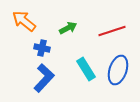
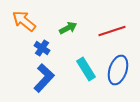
blue cross: rotated 21 degrees clockwise
